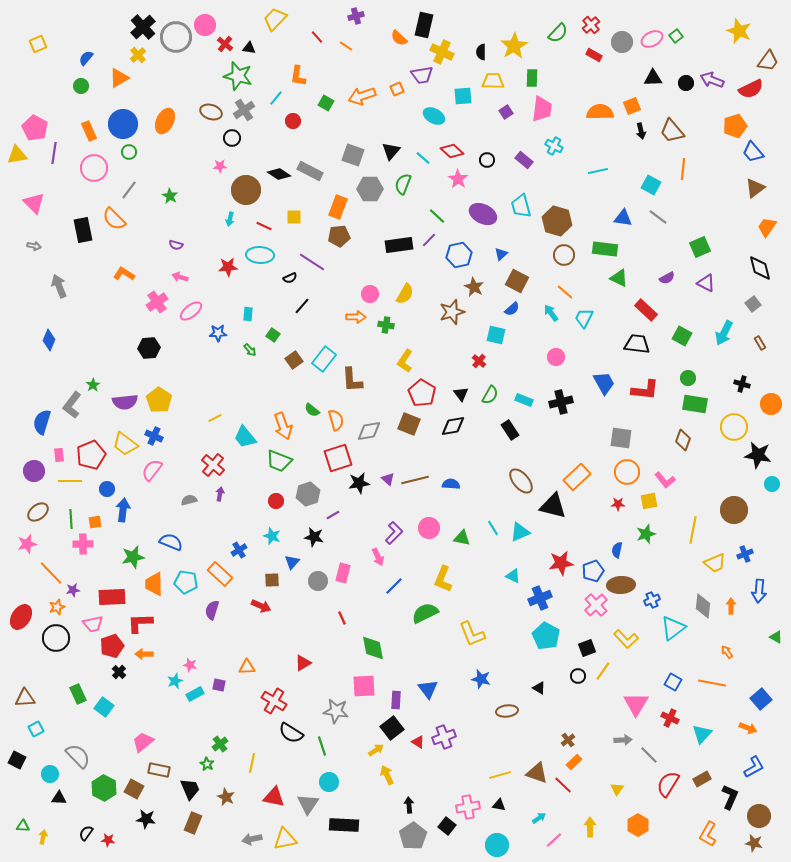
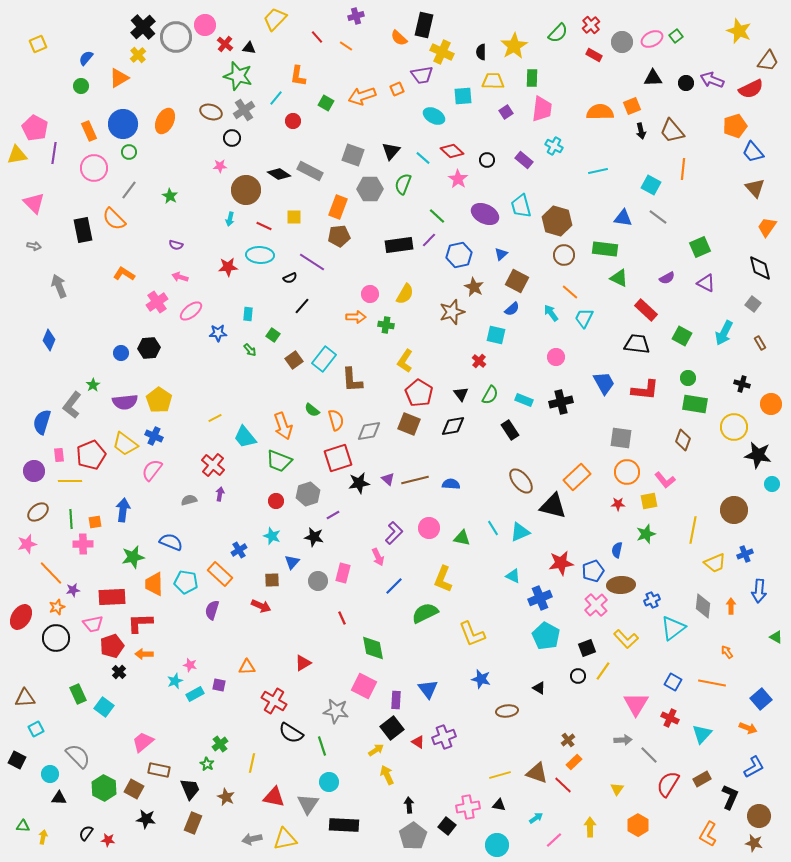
brown triangle at (755, 188): rotated 35 degrees counterclockwise
purple ellipse at (483, 214): moved 2 px right
orange line at (565, 292): moved 5 px right
gray square at (753, 304): rotated 14 degrees counterclockwise
red pentagon at (422, 393): moved 3 px left
blue circle at (107, 489): moved 14 px right, 136 px up
pink square at (364, 686): rotated 30 degrees clockwise
cyan arrow at (539, 818): moved 3 px left
